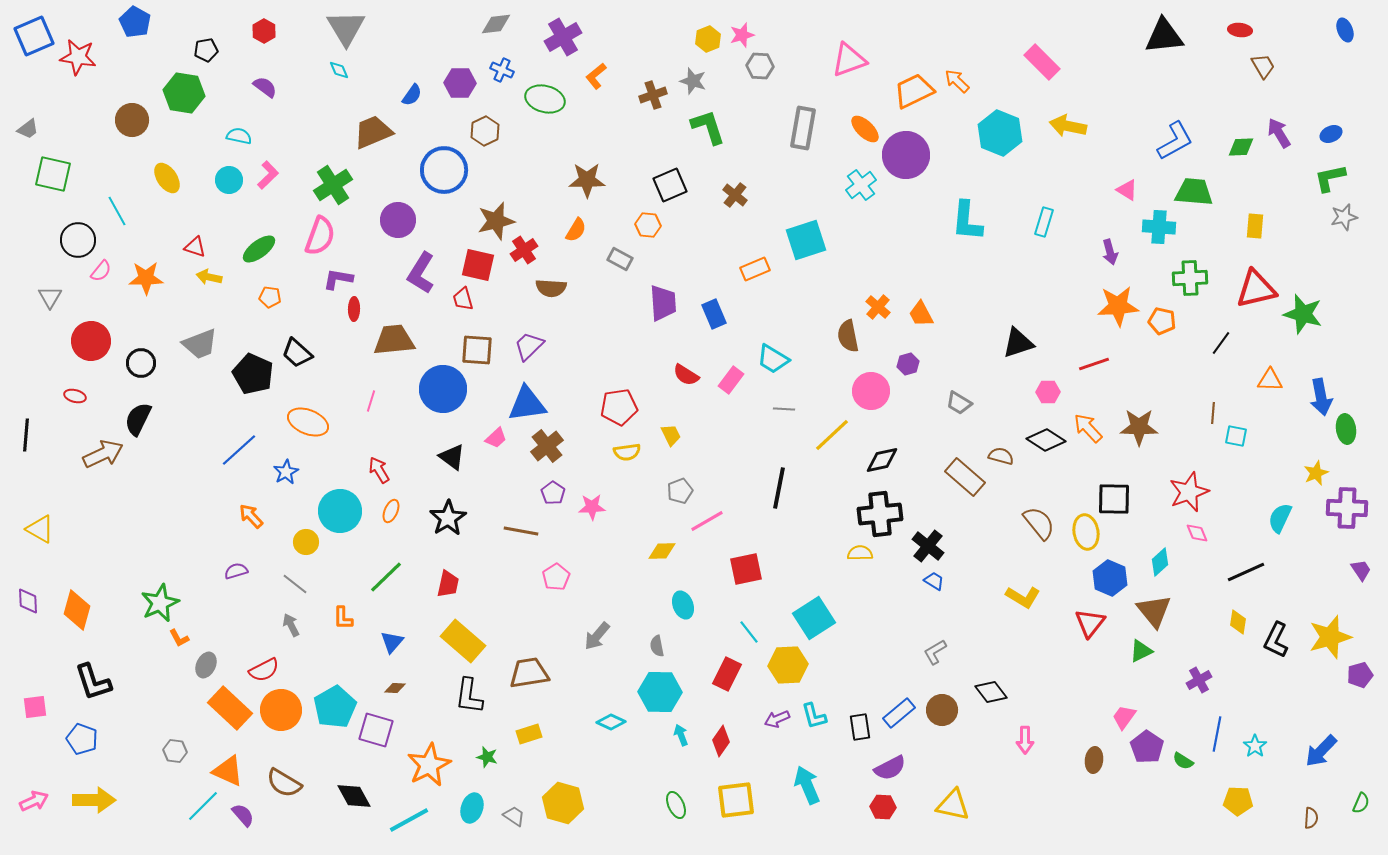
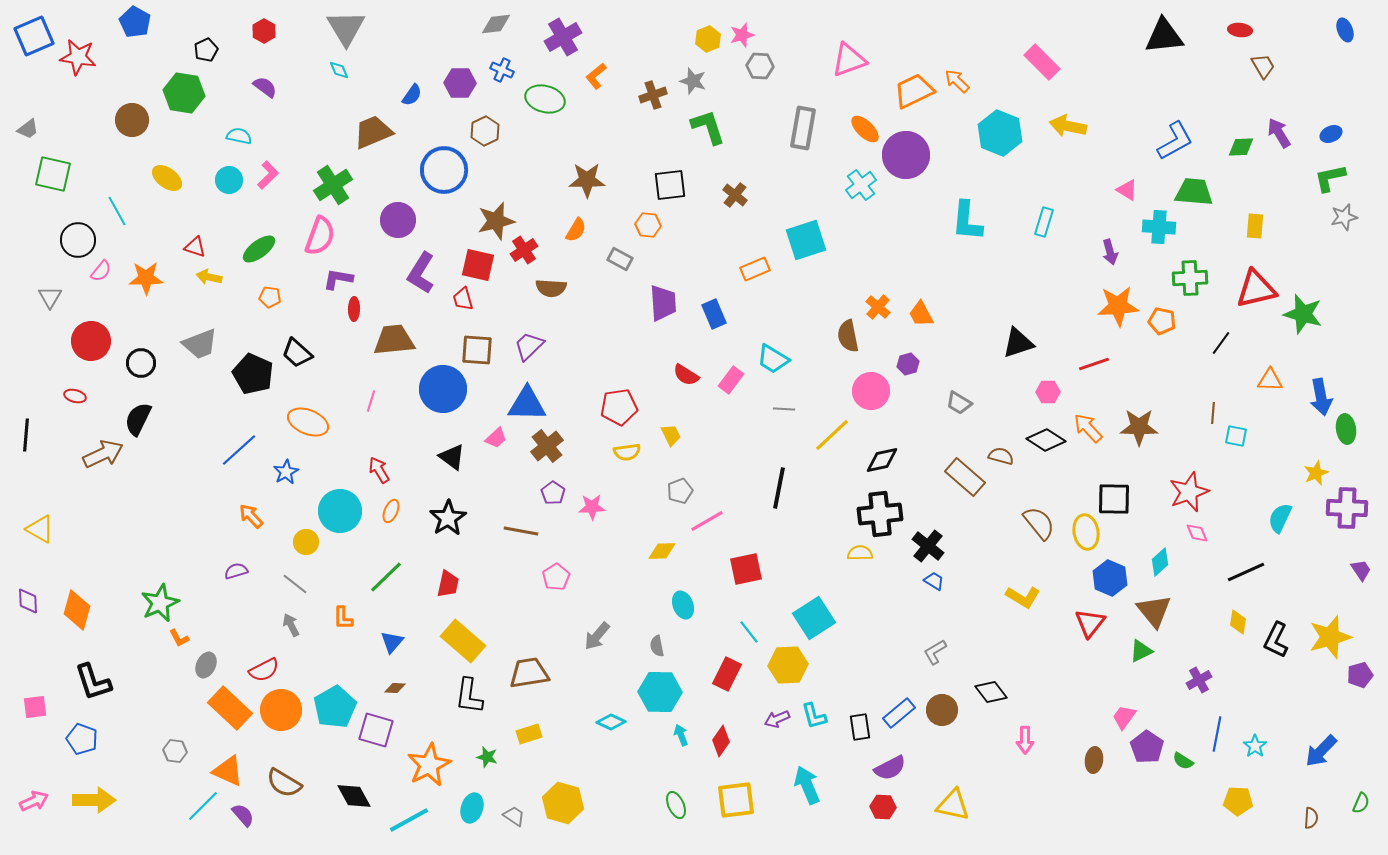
black pentagon at (206, 50): rotated 15 degrees counterclockwise
yellow ellipse at (167, 178): rotated 20 degrees counterclockwise
black square at (670, 185): rotated 16 degrees clockwise
blue triangle at (527, 404): rotated 9 degrees clockwise
